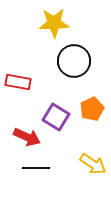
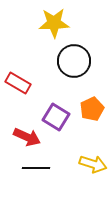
red rectangle: moved 1 px down; rotated 20 degrees clockwise
yellow arrow: rotated 16 degrees counterclockwise
